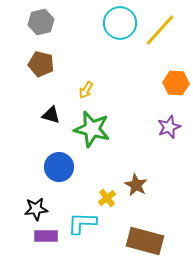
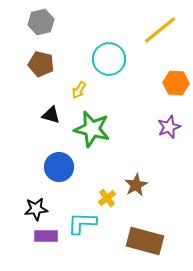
cyan circle: moved 11 px left, 36 px down
yellow line: rotated 9 degrees clockwise
yellow arrow: moved 7 px left
brown star: rotated 15 degrees clockwise
